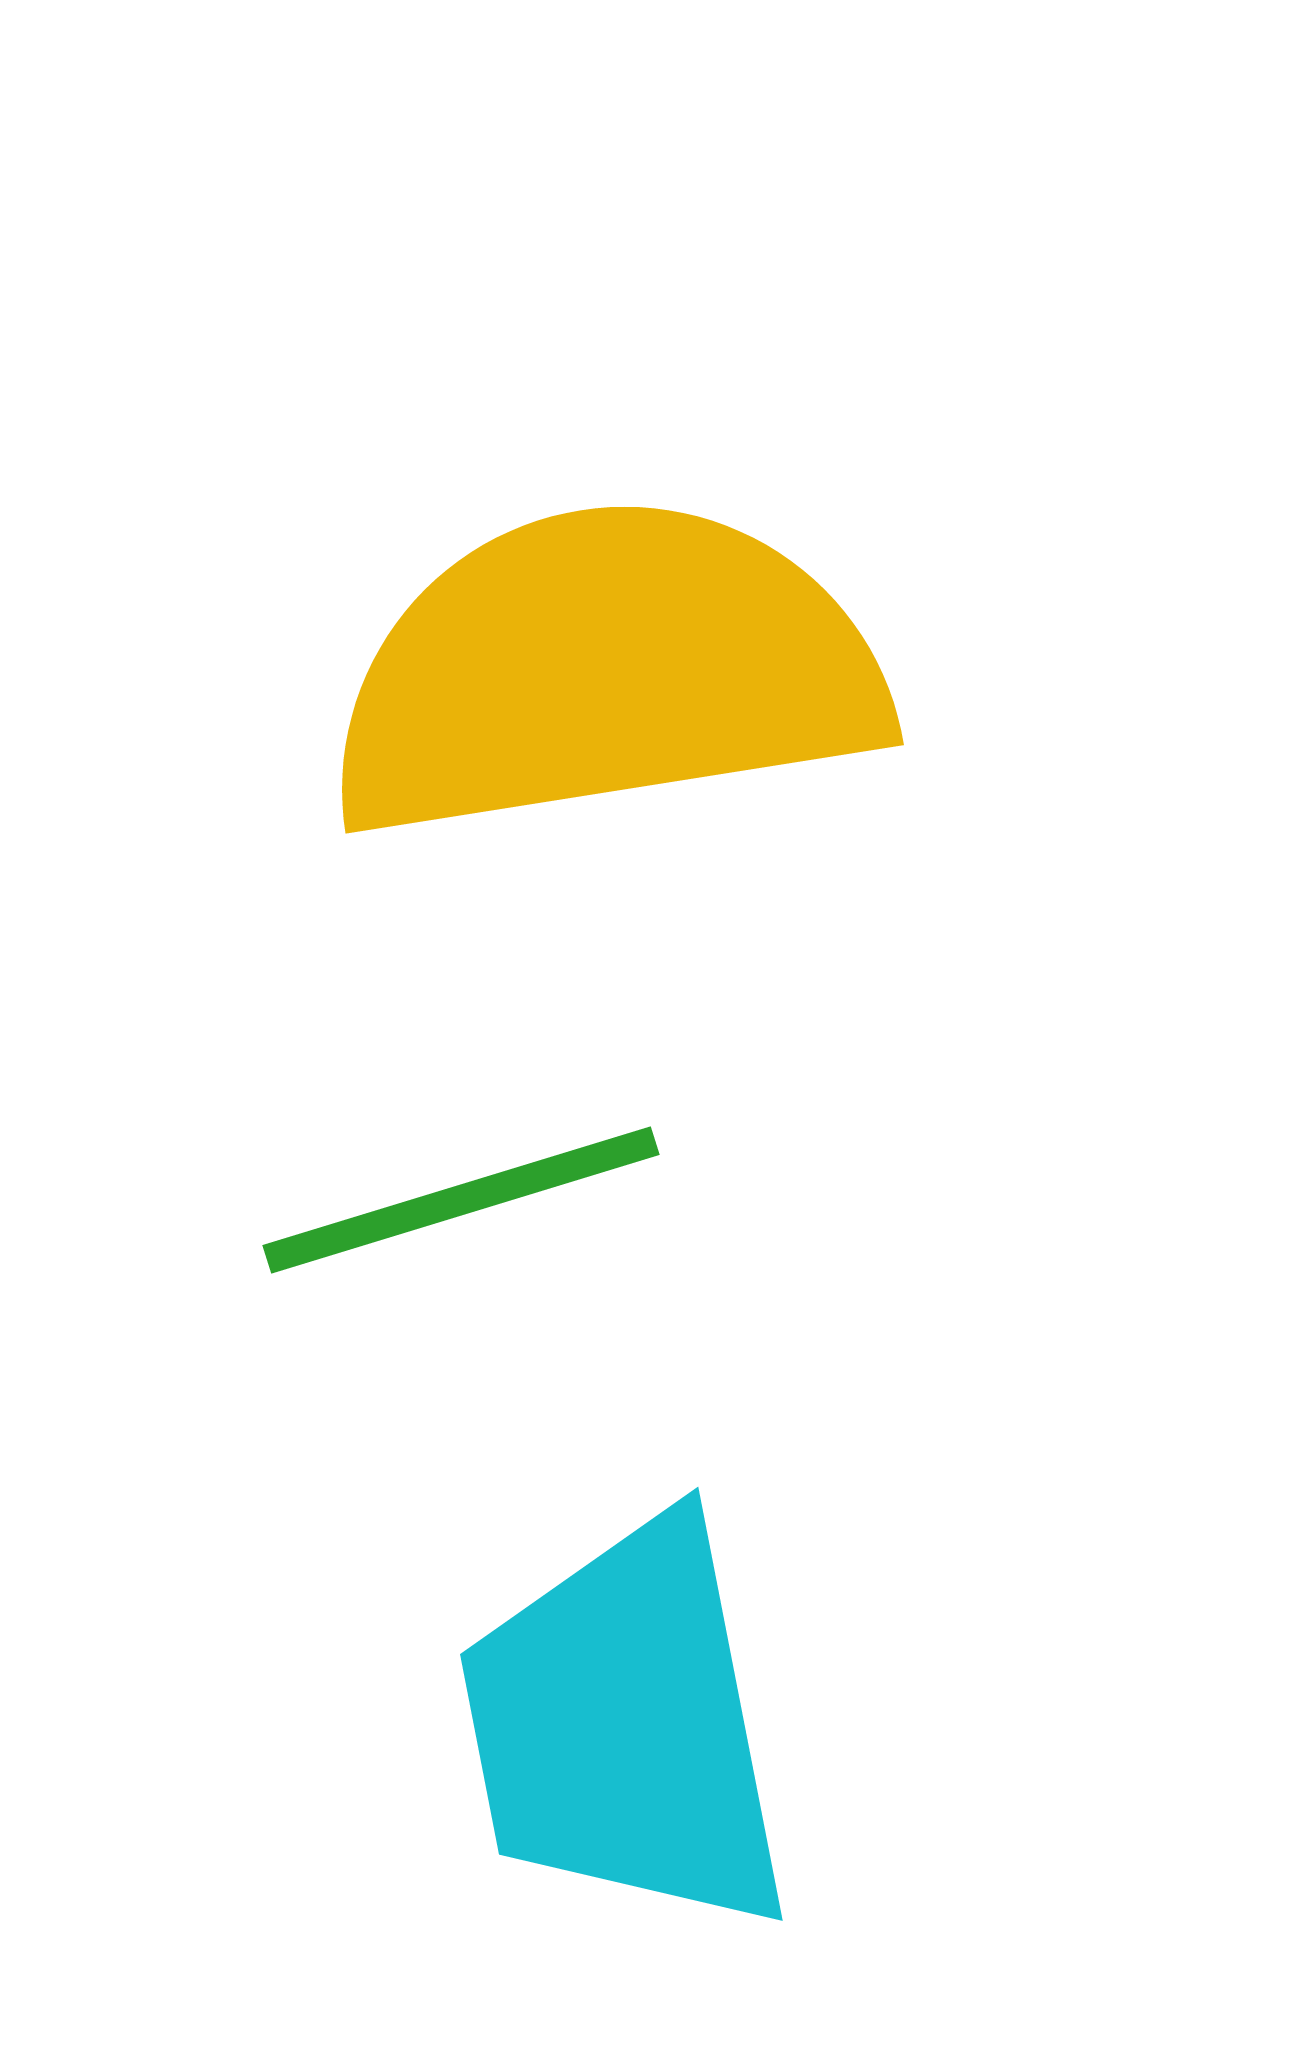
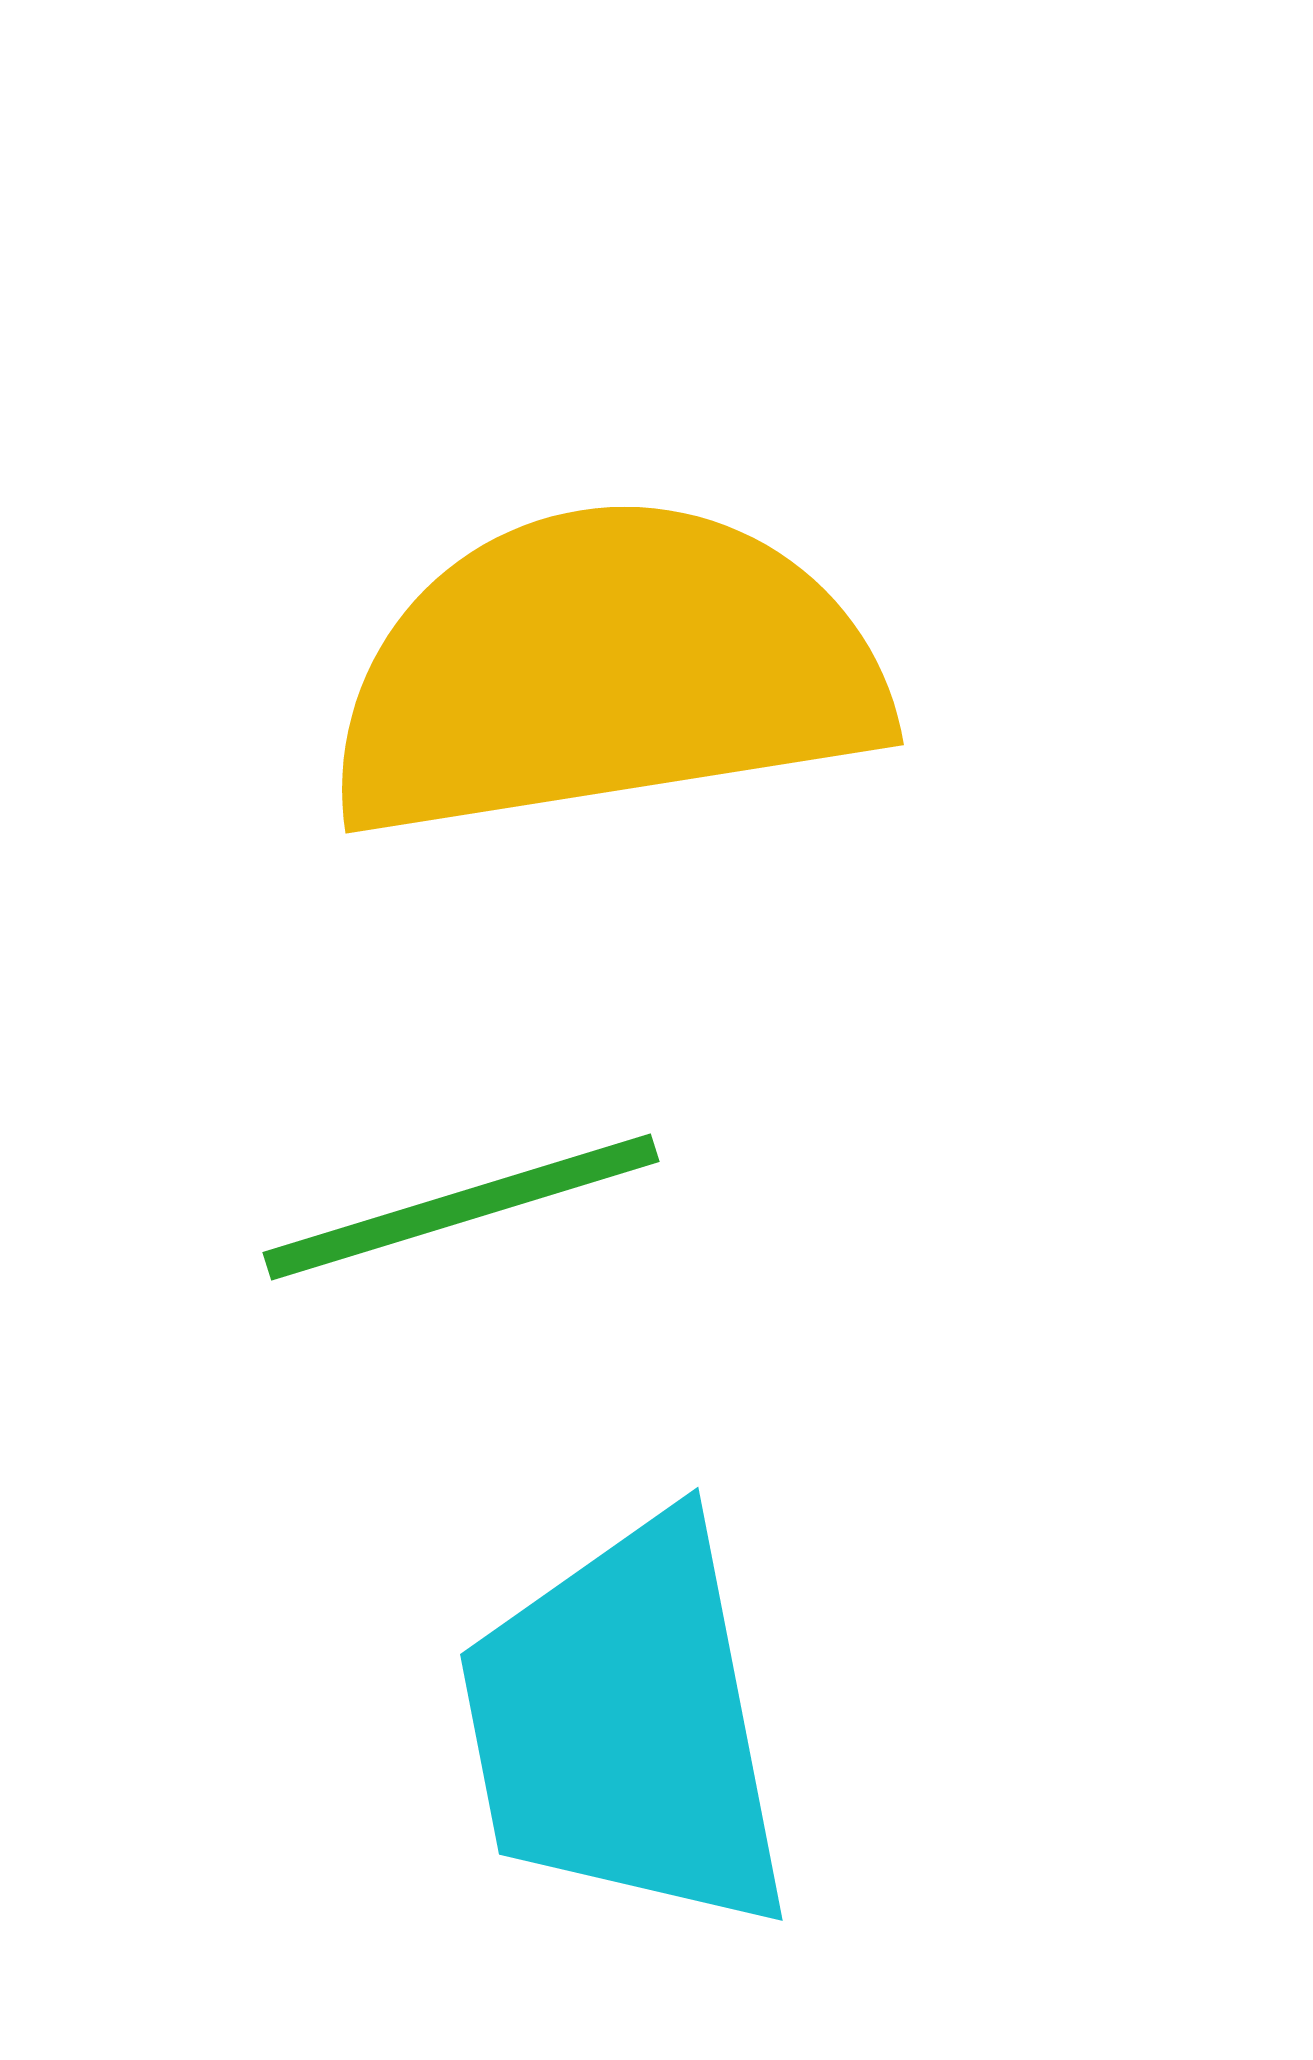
green line: moved 7 px down
